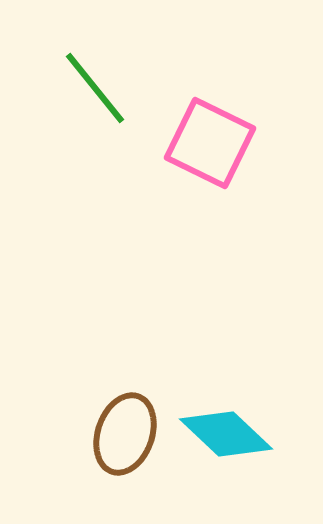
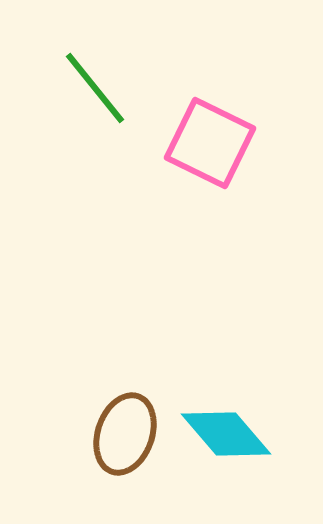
cyan diamond: rotated 6 degrees clockwise
